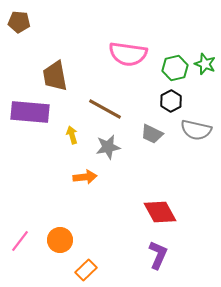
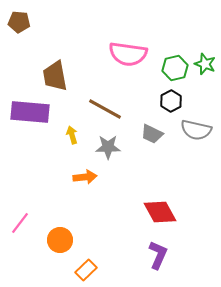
gray star: rotated 10 degrees clockwise
pink line: moved 18 px up
